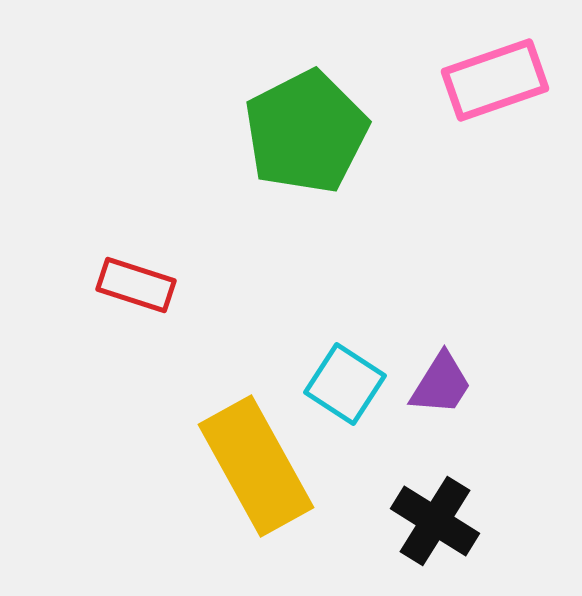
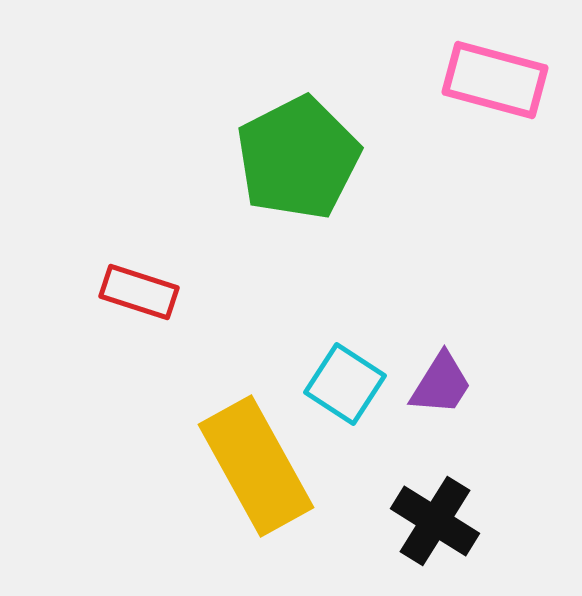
pink rectangle: rotated 34 degrees clockwise
green pentagon: moved 8 px left, 26 px down
red rectangle: moved 3 px right, 7 px down
